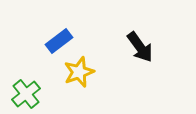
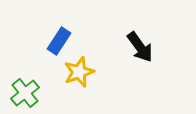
blue rectangle: rotated 20 degrees counterclockwise
green cross: moved 1 px left, 1 px up
